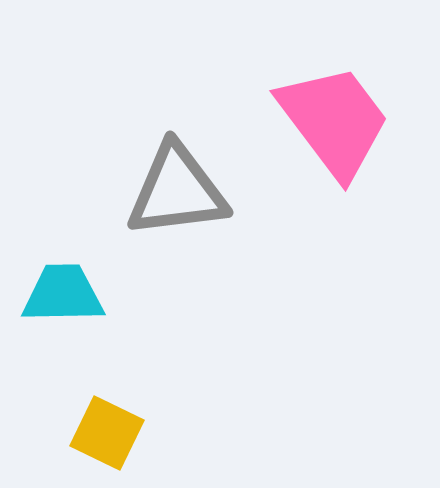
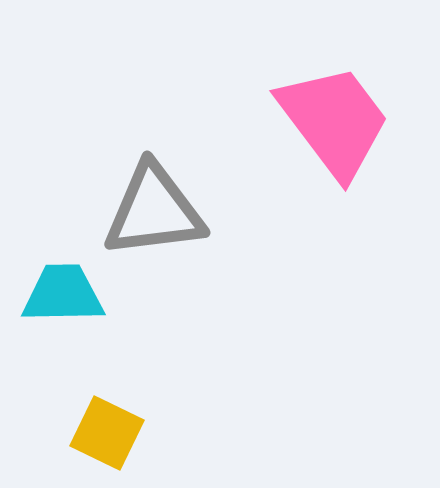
gray triangle: moved 23 px left, 20 px down
